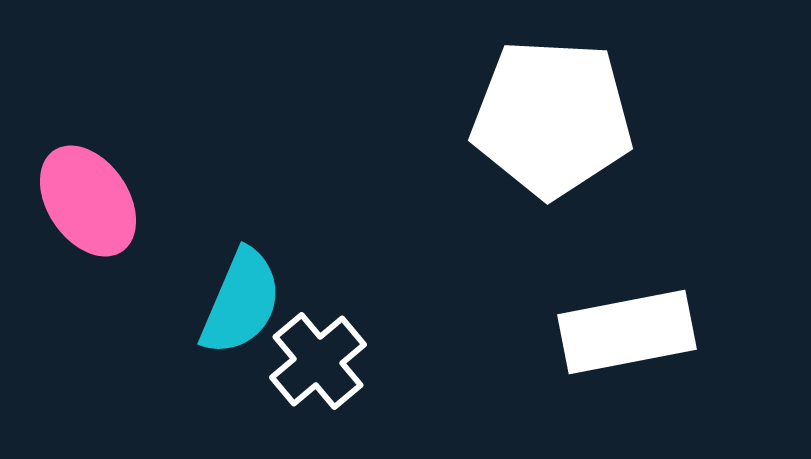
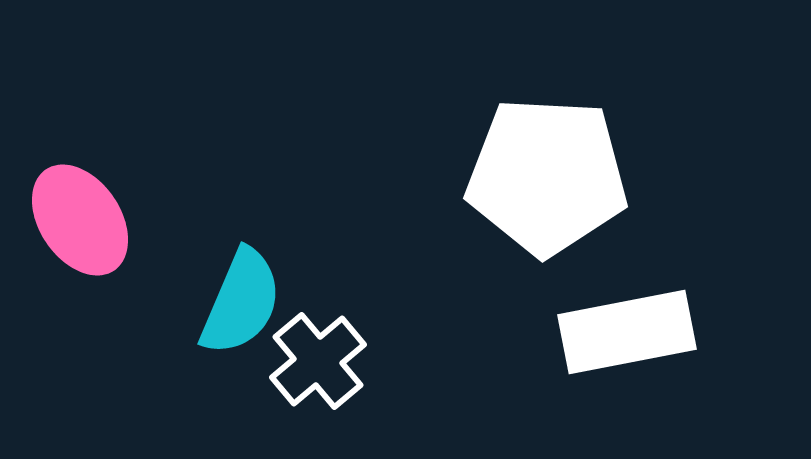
white pentagon: moved 5 px left, 58 px down
pink ellipse: moved 8 px left, 19 px down
